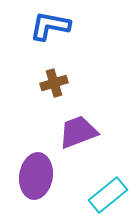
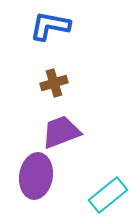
purple trapezoid: moved 17 px left
